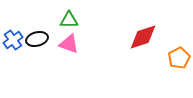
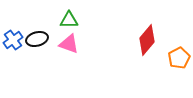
red diamond: moved 4 px right, 3 px down; rotated 32 degrees counterclockwise
